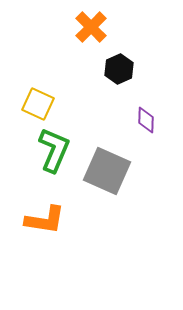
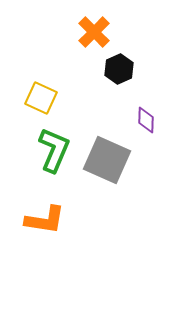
orange cross: moved 3 px right, 5 px down
yellow square: moved 3 px right, 6 px up
gray square: moved 11 px up
